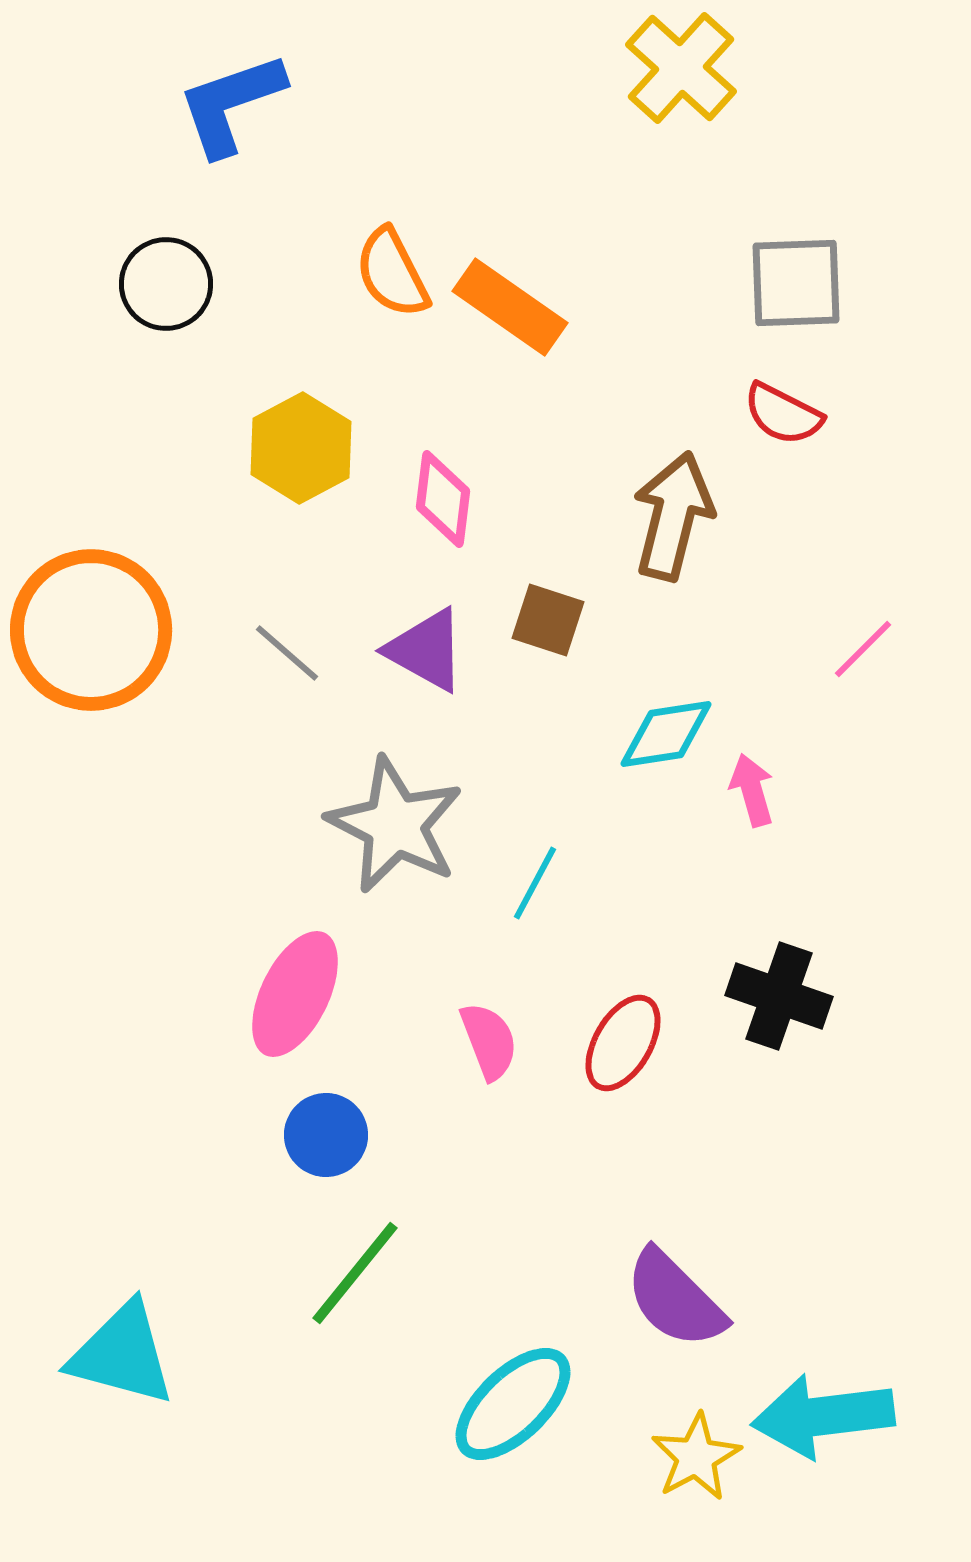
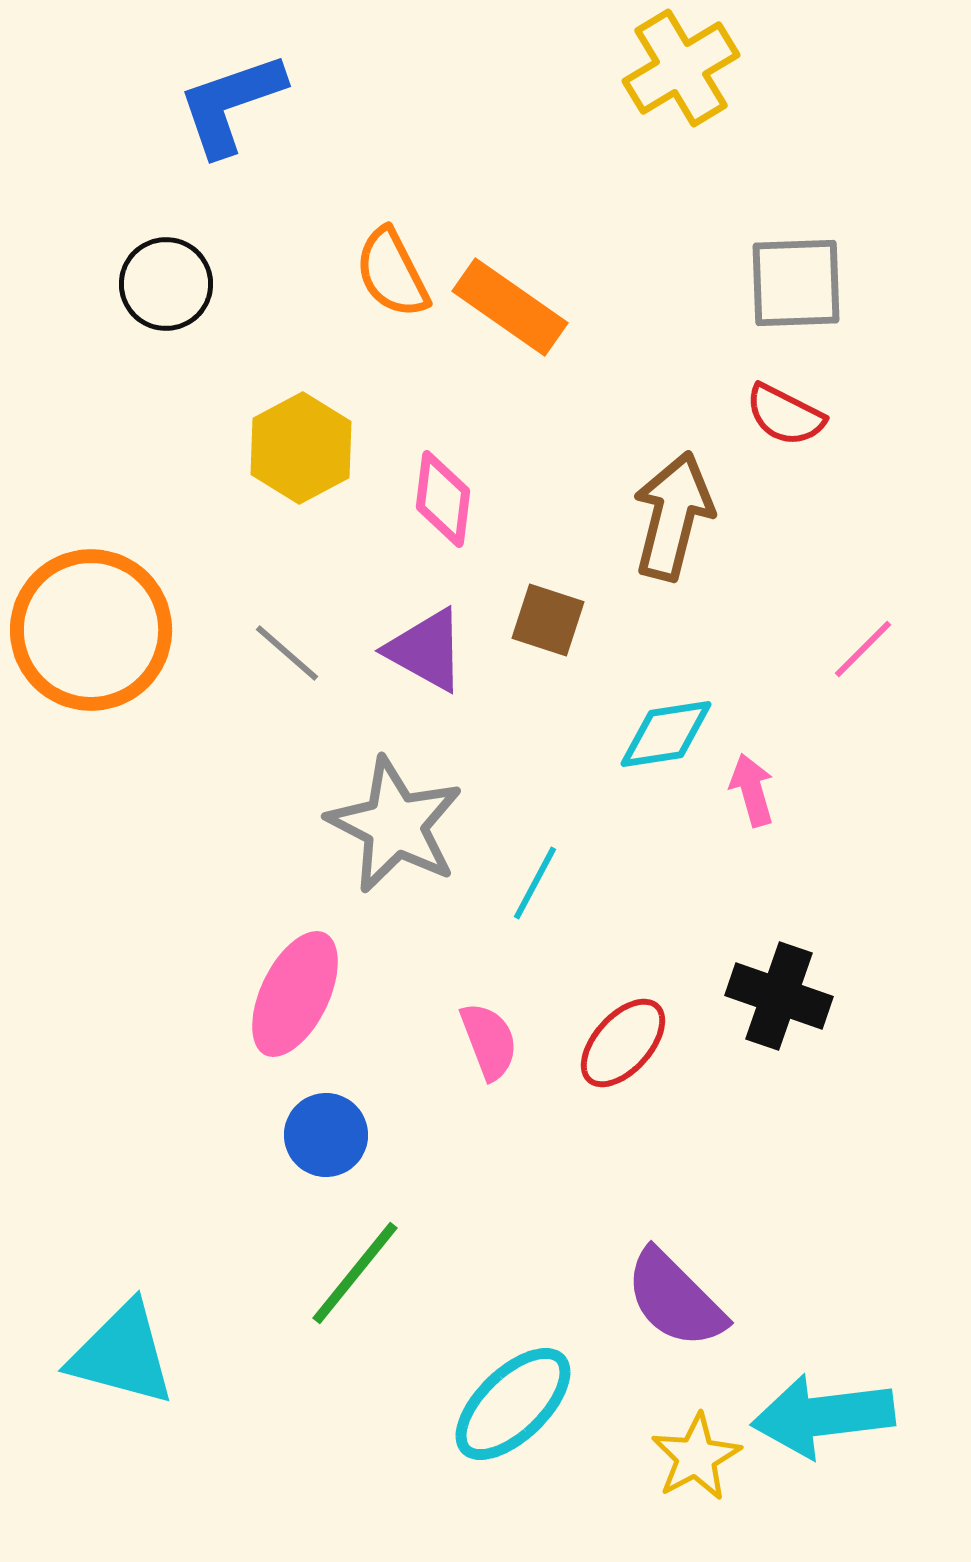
yellow cross: rotated 17 degrees clockwise
red semicircle: moved 2 px right, 1 px down
red ellipse: rotated 12 degrees clockwise
